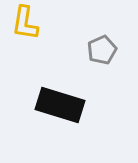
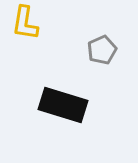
black rectangle: moved 3 px right
